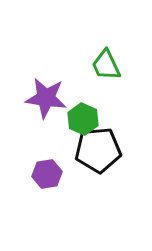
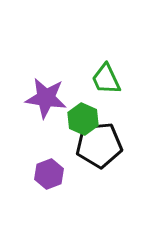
green trapezoid: moved 14 px down
black pentagon: moved 1 px right, 5 px up
purple hexagon: moved 2 px right; rotated 12 degrees counterclockwise
